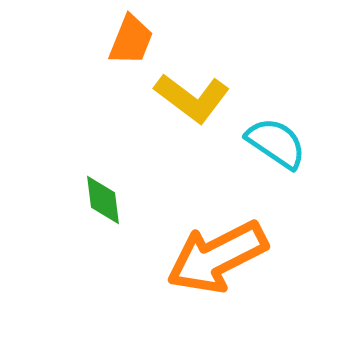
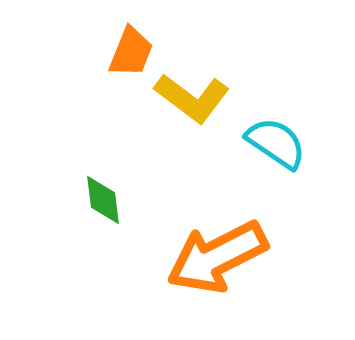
orange trapezoid: moved 12 px down
